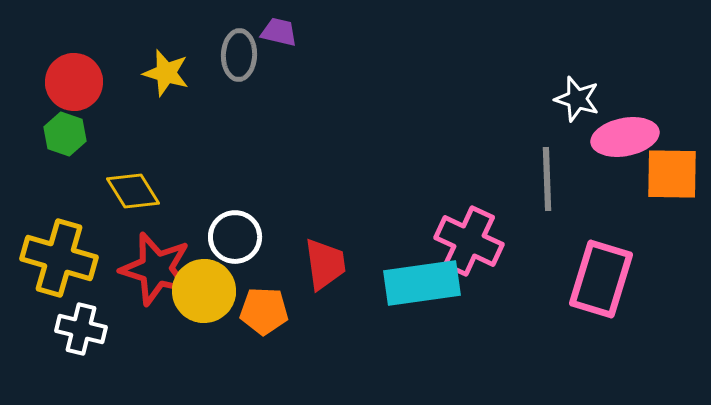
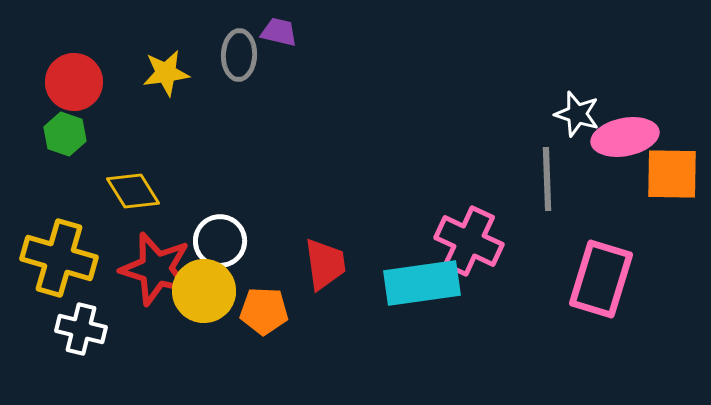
yellow star: rotated 24 degrees counterclockwise
white star: moved 15 px down
white circle: moved 15 px left, 4 px down
